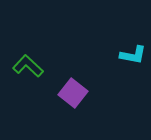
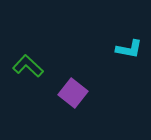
cyan L-shape: moved 4 px left, 6 px up
